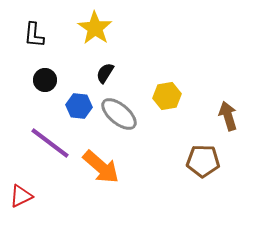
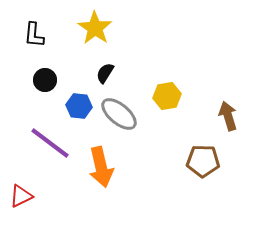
orange arrow: rotated 36 degrees clockwise
